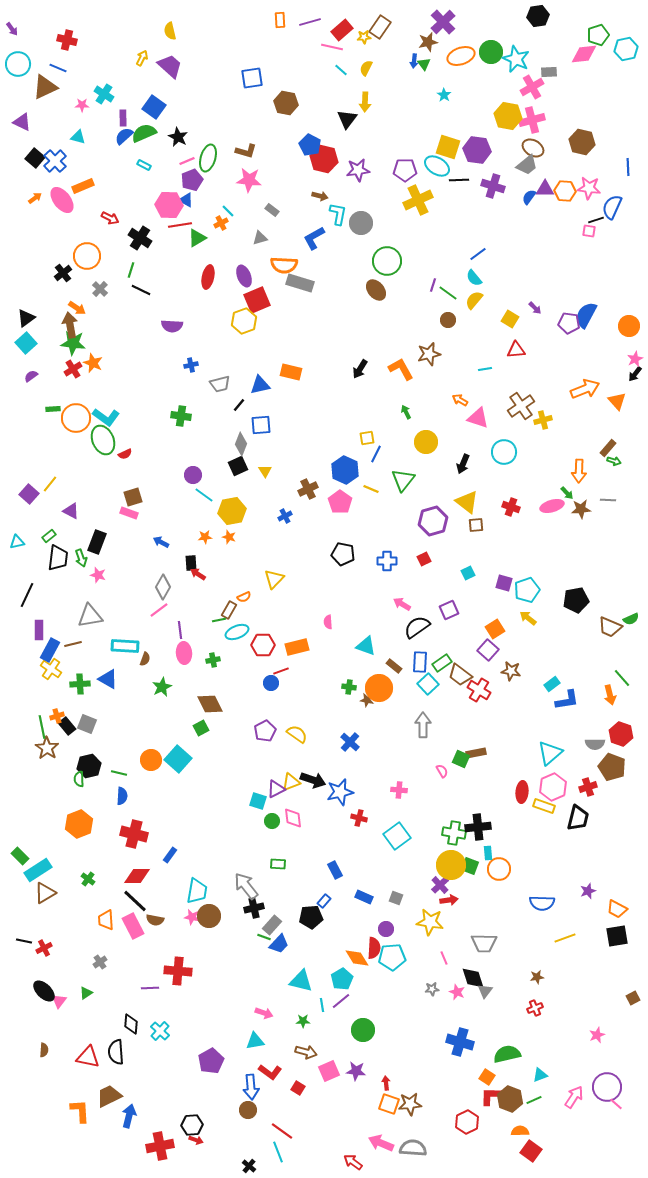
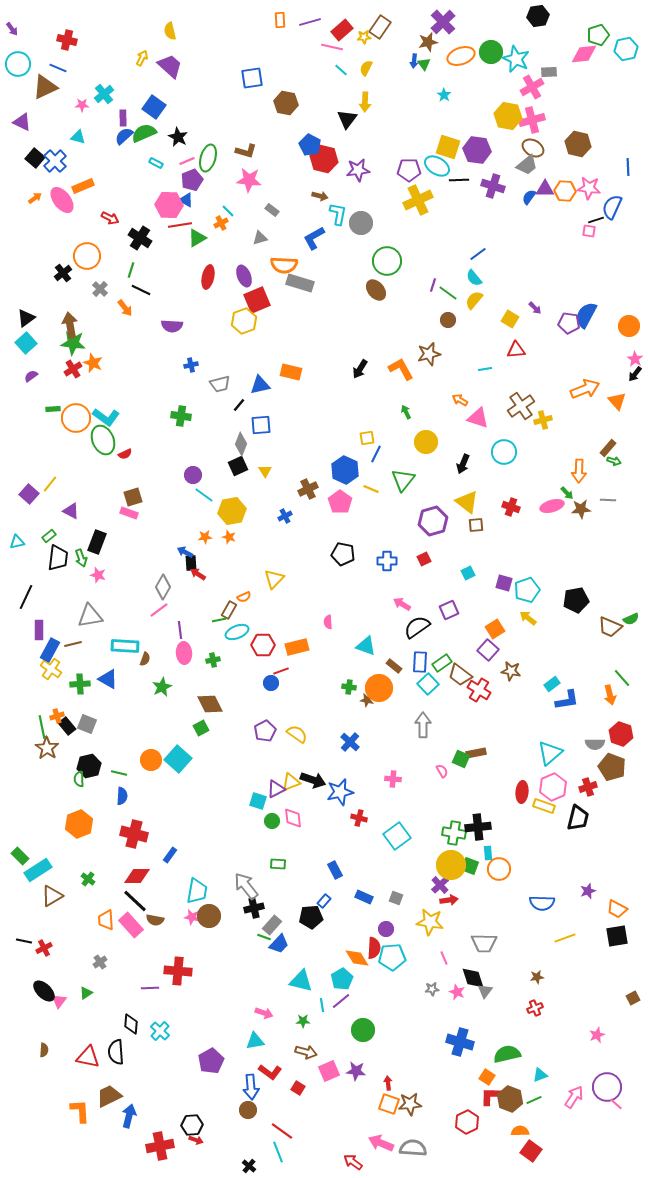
cyan cross at (104, 94): rotated 18 degrees clockwise
brown hexagon at (582, 142): moved 4 px left, 2 px down
cyan rectangle at (144, 165): moved 12 px right, 2 px up
purple pentagon at (405, 170): moved 4 px right
orange arrow at (77, 308): moved 48 px right; rotated 18 degrees clockwise
pink star at (635, 359): rotated 14 degrees counterclockwise
blue arrow at (161, 542): moved 24 px right, 10 px down
black line at (27, 595): moved 1 px left, 2 px down
pink cross at (399, 790): moved 6 px left, 11 px up
brown triangle at (45, 893): moved 7 px right, 3 px down
pink rectangle at (133, 926): moved 2 px left, 1 px up; rotated 15 degrees counterclockwise
red arrow at (386, 1083): moved 2 px right
